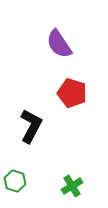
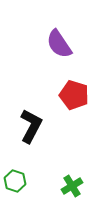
red pentagon: moved 2 px right, 2 px down
